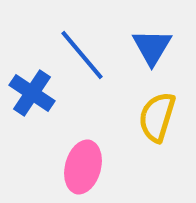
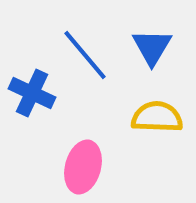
blue line: moved 3 px right
blue cross: rotated 9 degrees counterclockwise
yellow semicircle: rotated 75 degrees clockwise
